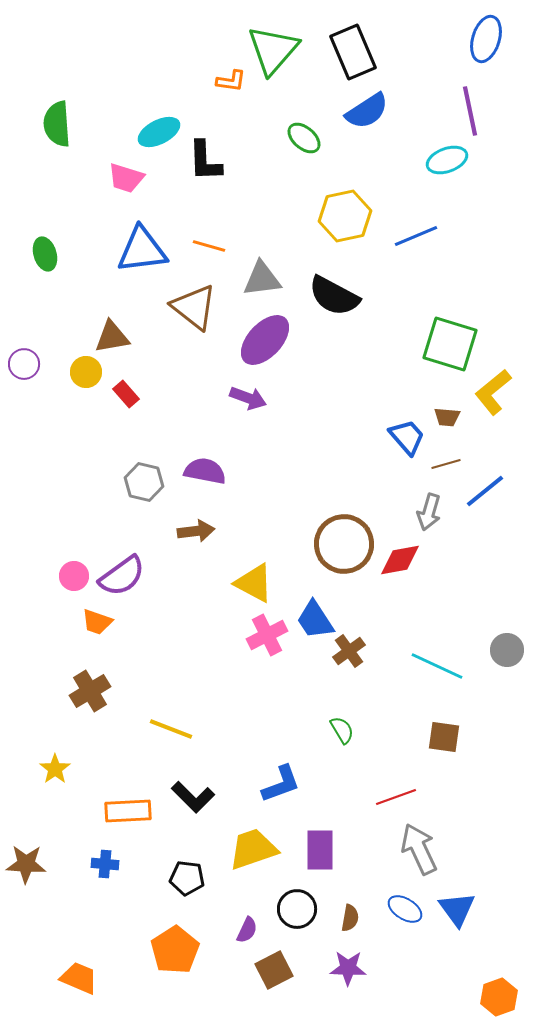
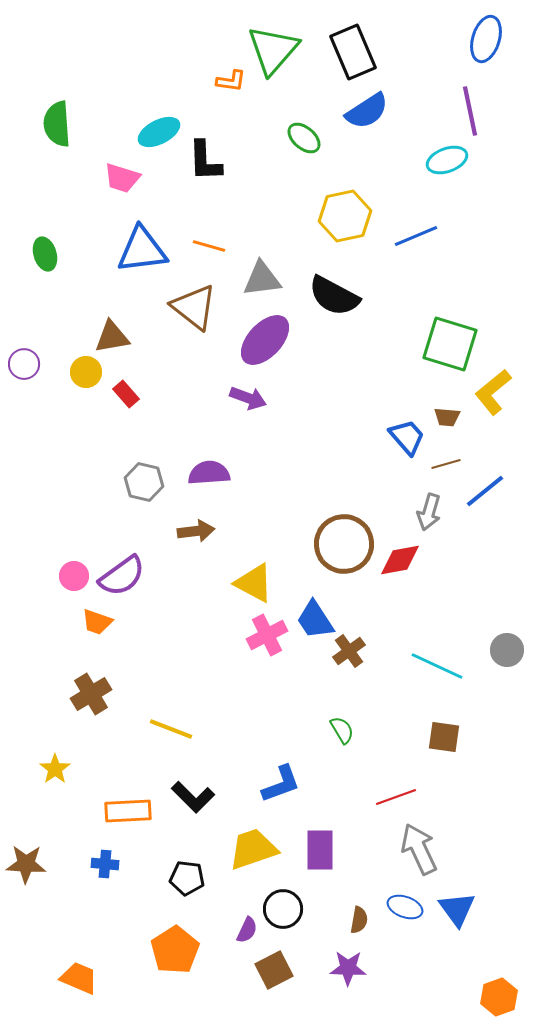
pink trapezoid at (126, 178): moved 4 px left
purple semicircle at (205, 471): moved 4 px right, 2 px down; rotated 15 degrees counterclockwise
brown cross at (90, 691): moved 1 px right, 3 px down
black circle at (297, 909): moved 14 px left
blue ellipse at (405, 909): moved 2 px up; rotated 12 degrees counterclockwise
brown semicircle at (350, 918): moved 9 px right, 2 px down
